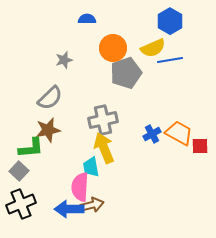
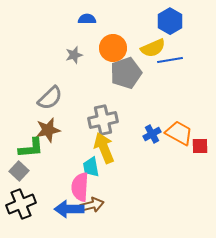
gray star: moved 10 px right, 5 px up
